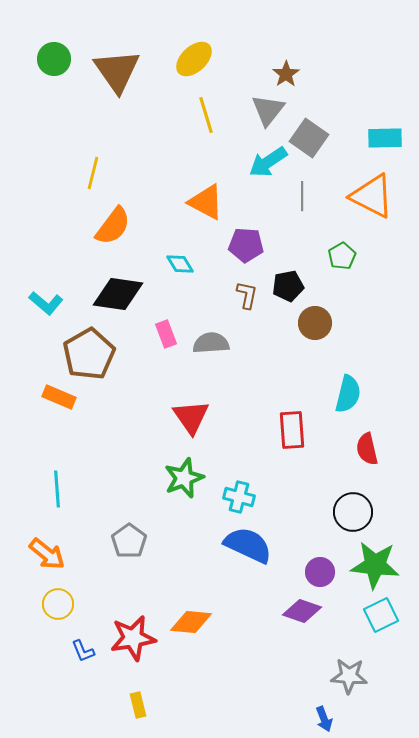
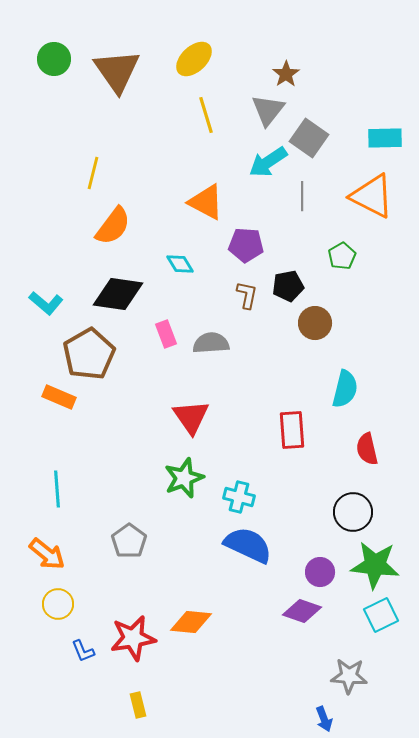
cyan semicircle at (348, 394): moved 3 px left, 5 px up
